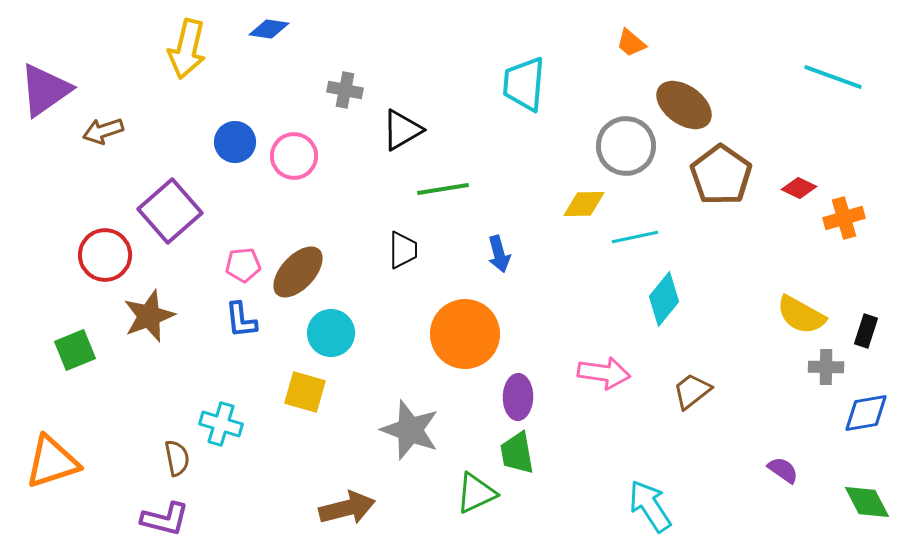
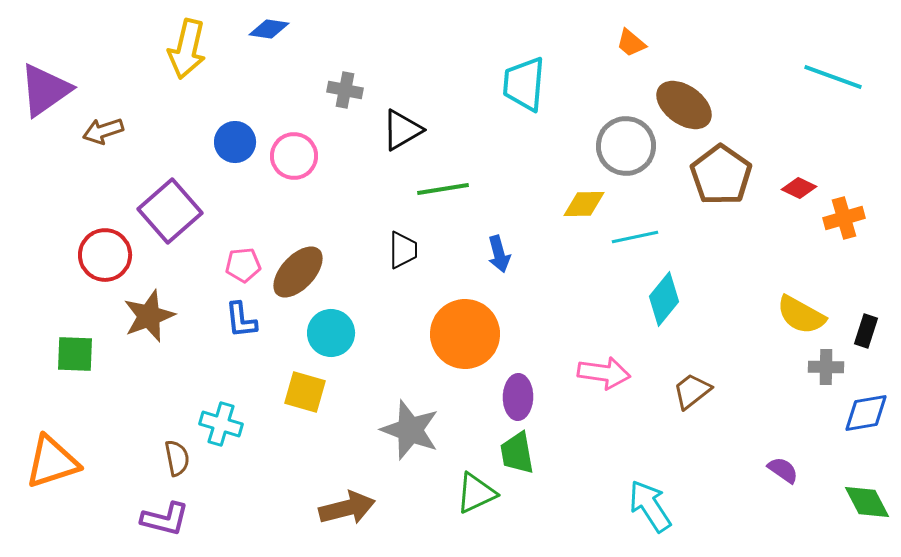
green square at (75, 350): moved 4 px down; rotated 24 degrees clockwise
